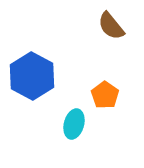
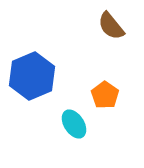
blue hexagon: rotated 9 degrees clockwise
cyan ellipse: rotated 48 degrees counterclockwise
